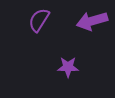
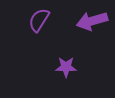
purple star: moved 2 px left
